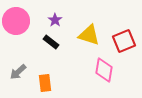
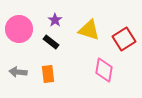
pink circle: moved 3 px right, 8 px down
yellow triangle: moved 5 px up
red square: moved 2 px up; rotated 10 degrees counterclockwise
gray arrow: rotated 48 degrees clockwise
orange rectangle: moved 3 px right, 9 px up
